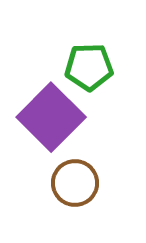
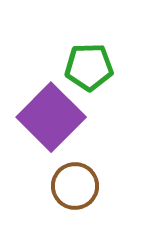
brown circle: moved 3 px down
